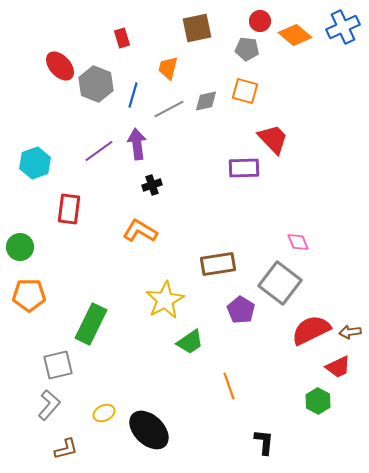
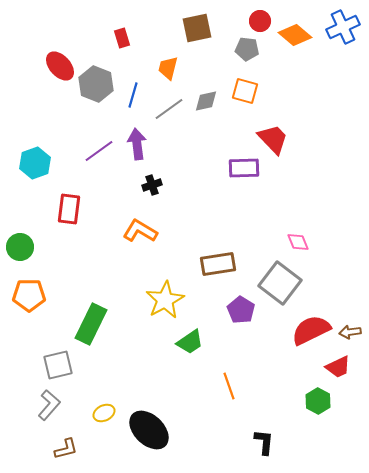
gray line at (169, 109): rotated 8 degrees counterclockwise
